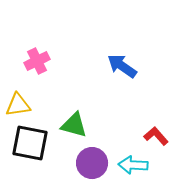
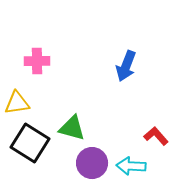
pink cross: rotated 25 degrees clockwise
blue arrow: moved 4 px right; rotated 104 degrees counterclockwise
yellow triangle: moved 1 px left, 2 px up
green triangle: moved 2 px left, 3 px down
black square: rotated 21 degrees clockwise
cyan arrow: moved 2 px left, 1 px down
